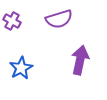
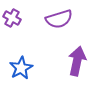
purple cross: moved 3 px up
purple arrow: moved 3 px left, 1 px down
